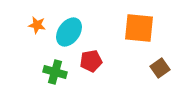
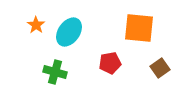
orange star: moved 1 px left; rotated 24 degrees clockwise
red pentagon: moved 19 px right, 2 px down
